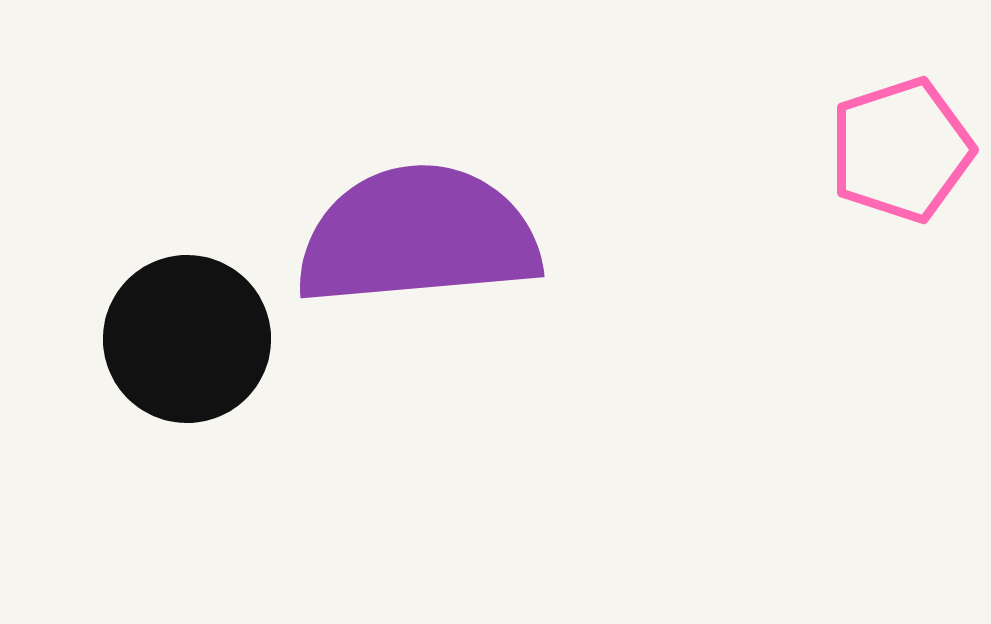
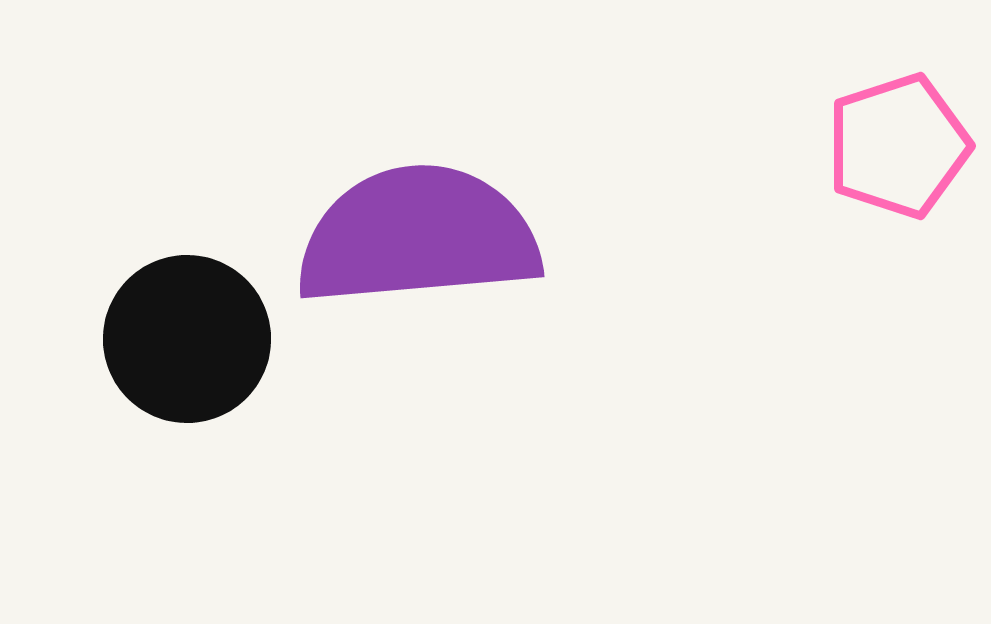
pink pentagon: moved 3 px left, 4 px up
